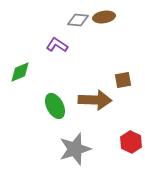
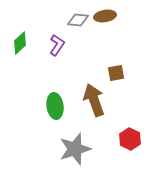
brown ellipse: moved 1 px right, 1 px up
purple L-shape: rotated 90 degrees clockwise
green diamond: moved 29 px up; rotated 20 degrees counterclockwise
brown square: moved 7 px left, 7 px up
brown arrow: moved 1 px left; rotated 112 degrees counterclockwise
green ellipse: rotated 20 degrees clockwise
red hexagon: moved 1 px left, 3 px up
